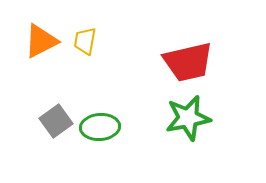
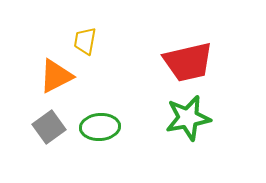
orange triangle: moved 15 px right, 35 px down
gray square: moved 7 px left, 6 px down
